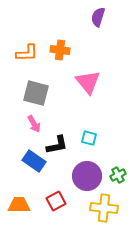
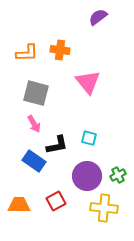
purple semicircle: rotated 36 degrees clockwise
